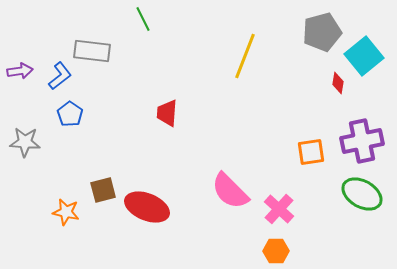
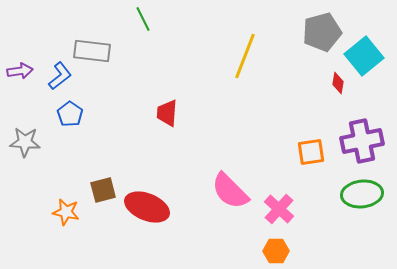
green ellipse: rotated 36 degrees counterclockwise
